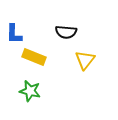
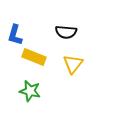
blue L-shape: moved 1 px right, 1 px down; rotated 15 degrees clockwise
yellow triangle: moved 12 px left, 4 px down
